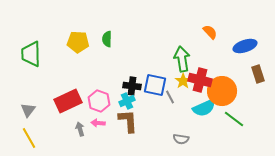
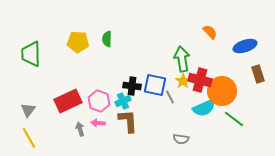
cyan cross: moved 4 px left
